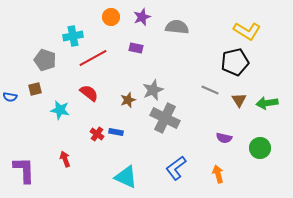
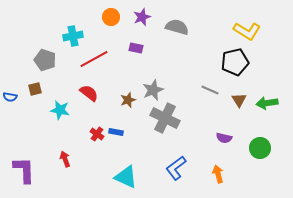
gray semicircle: rotated 10 degrees clockwise
red line: moved 1 px right, 1 px down
